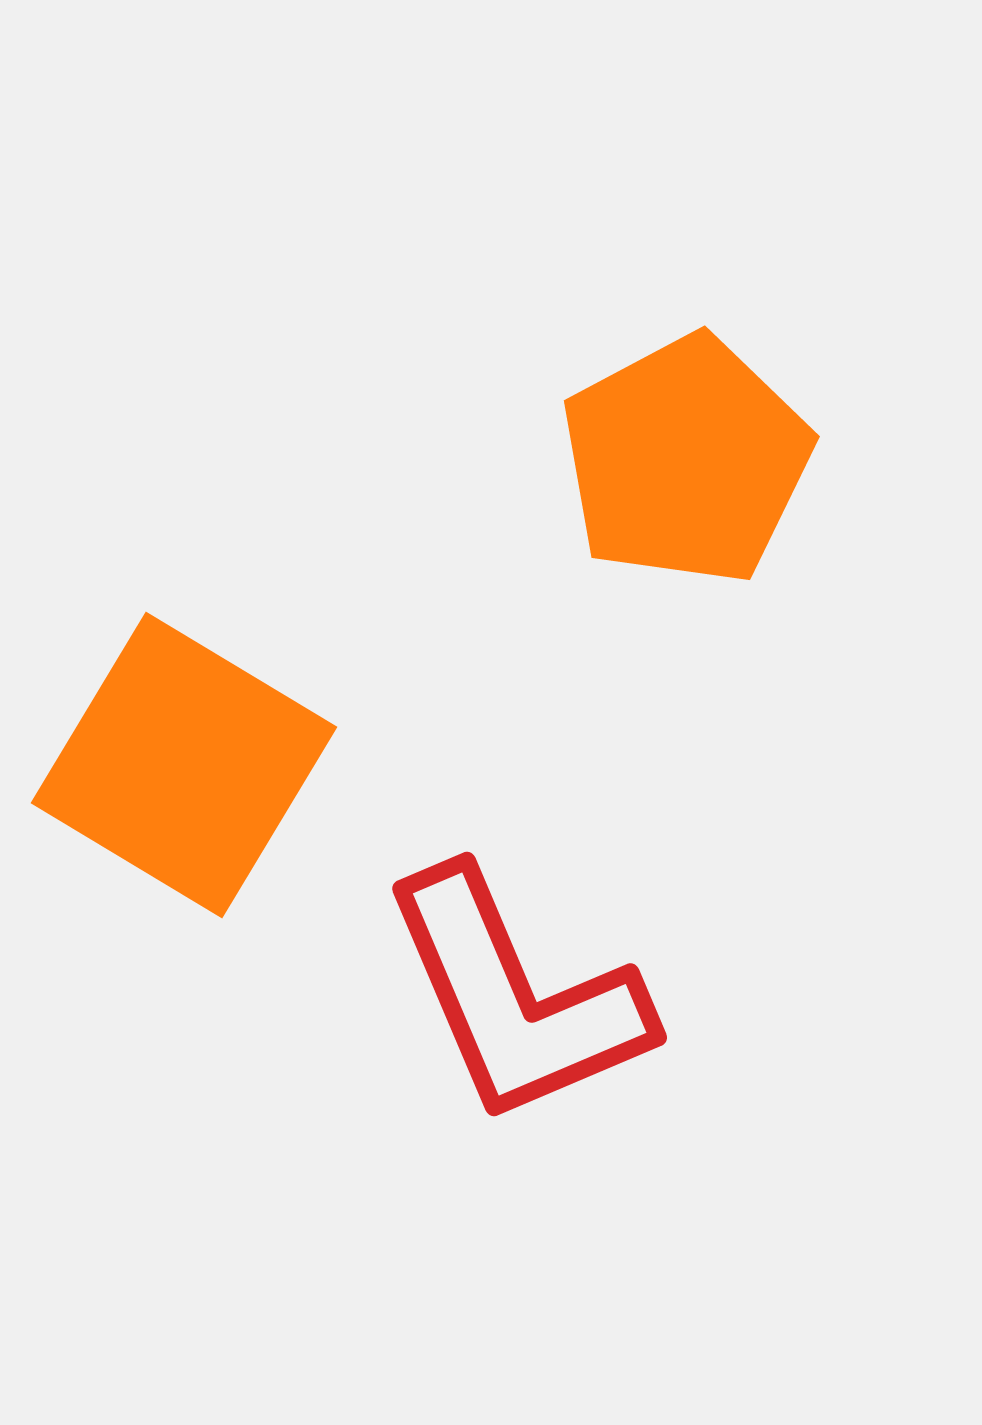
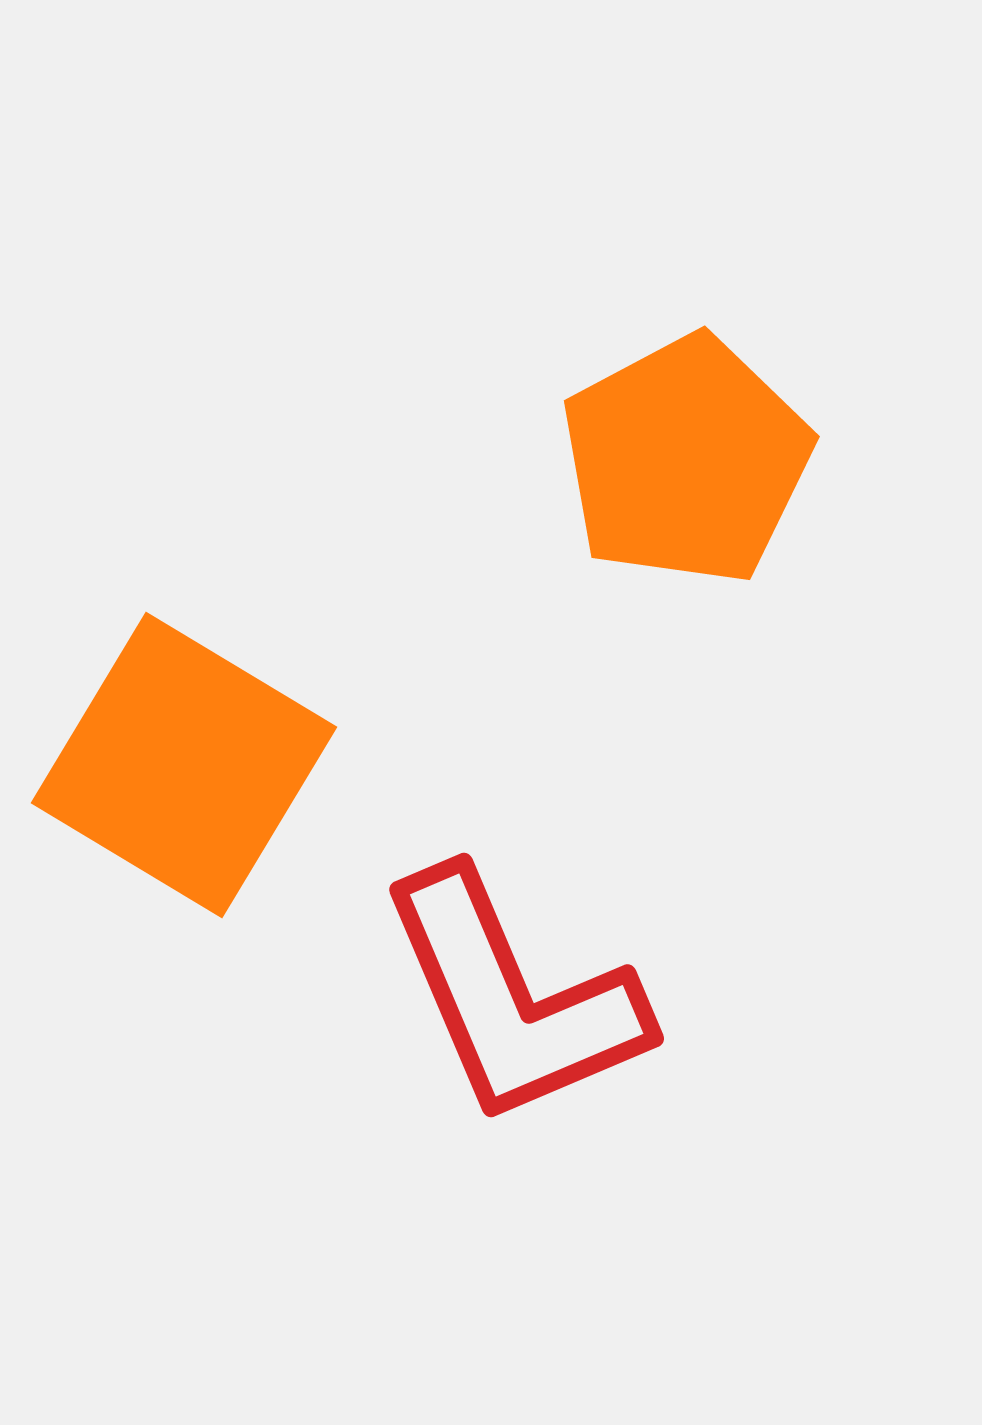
red L-shape: moved 3 px left, 1 px down
